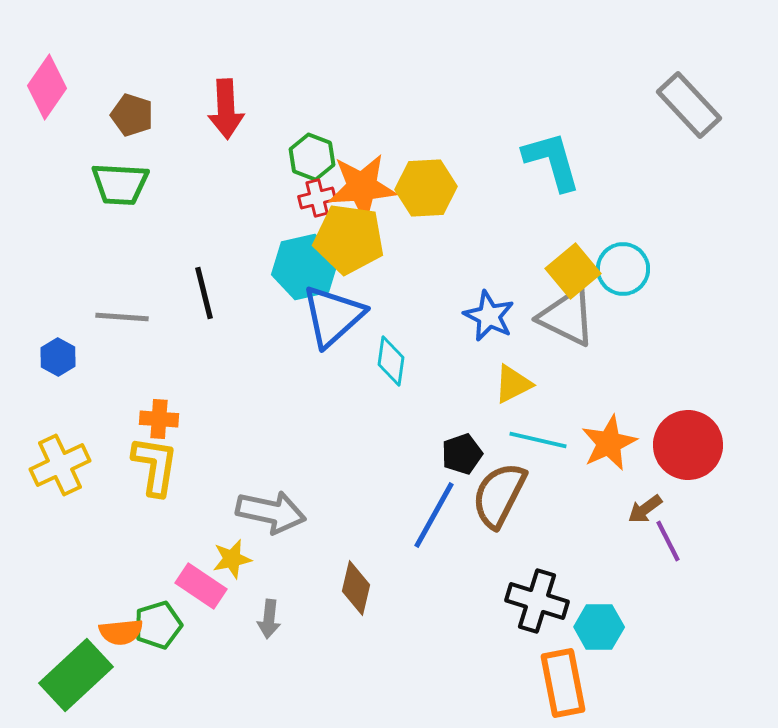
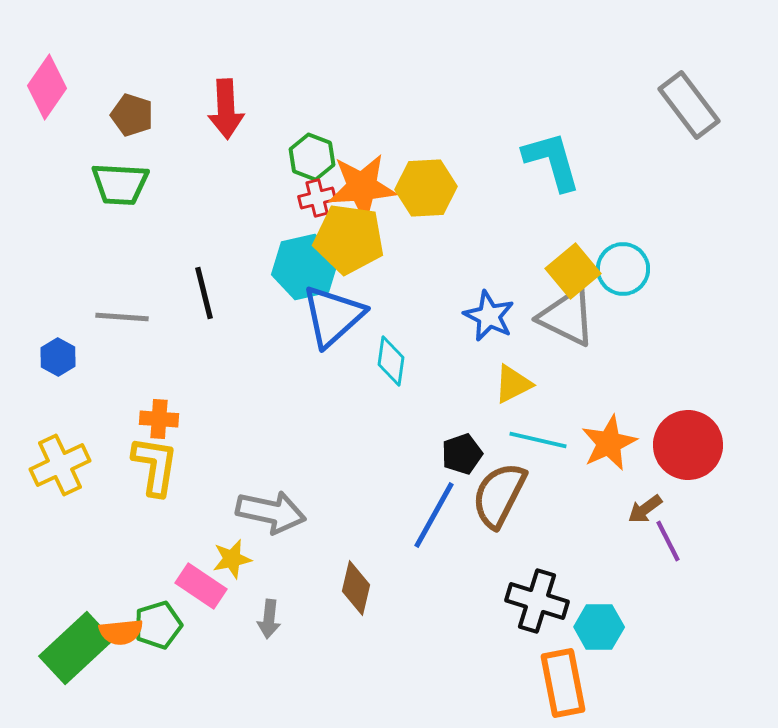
gray rectangle at (689, 105): rotated 6 degrees clockwise
green rectangle at (76, 675): moved 27 px up
